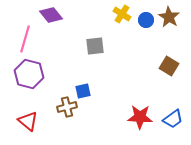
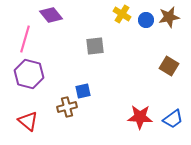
brown star: rotated 30 degrees clockwise
